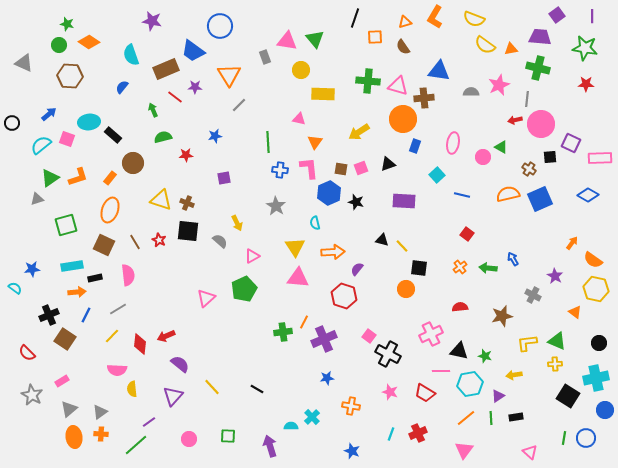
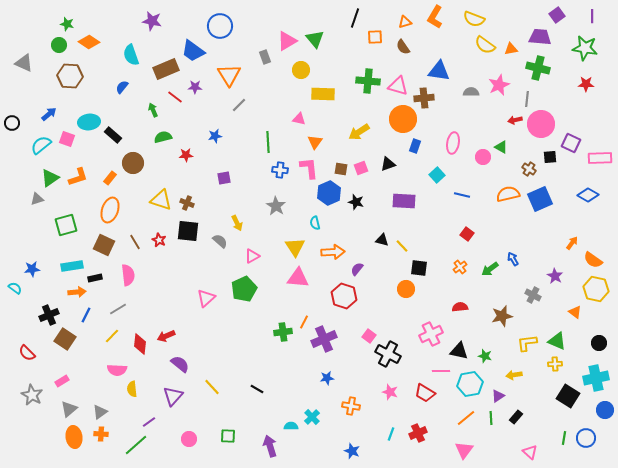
pink triangle at (287, 41): rotated 40 degrees counterclockwise
green arrow at (488, 268): moved 2 px right, 1 px down; rotated 42 degrees counterclockwise
black rectangle at (516, 417): rotated 40 degrees counterclockwise
